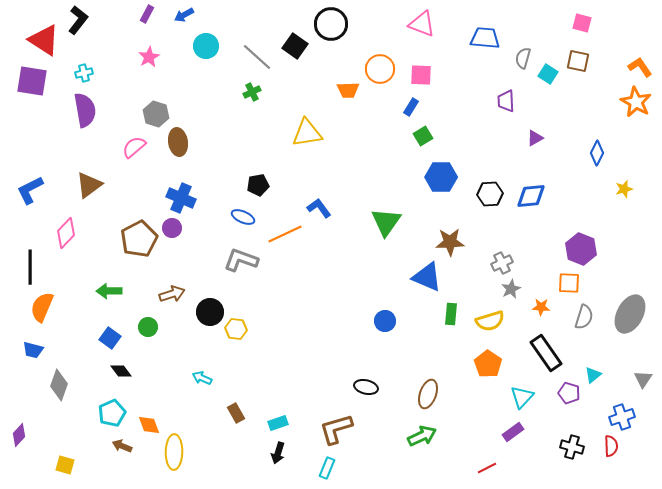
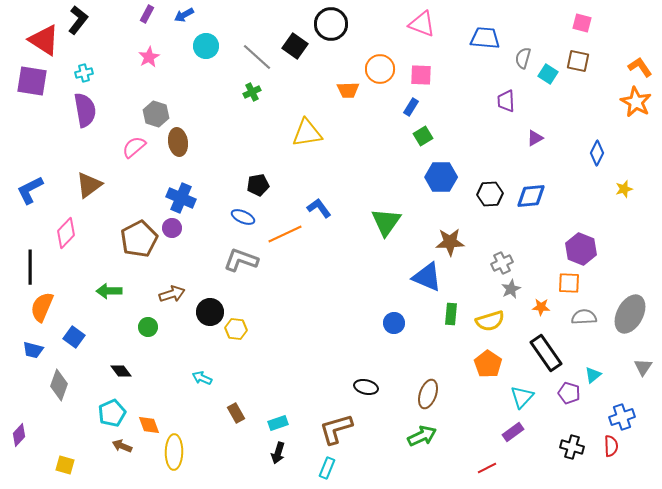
gray semicircle at (584, 317): rotated 110 degrees counterclockwise
blue circle at (385, 321): moved 9 px right, 2 px down
blue square at (110, 338): moved 36 px left, 1 px up
gray triangle at (643, 379): moved 12 px up
